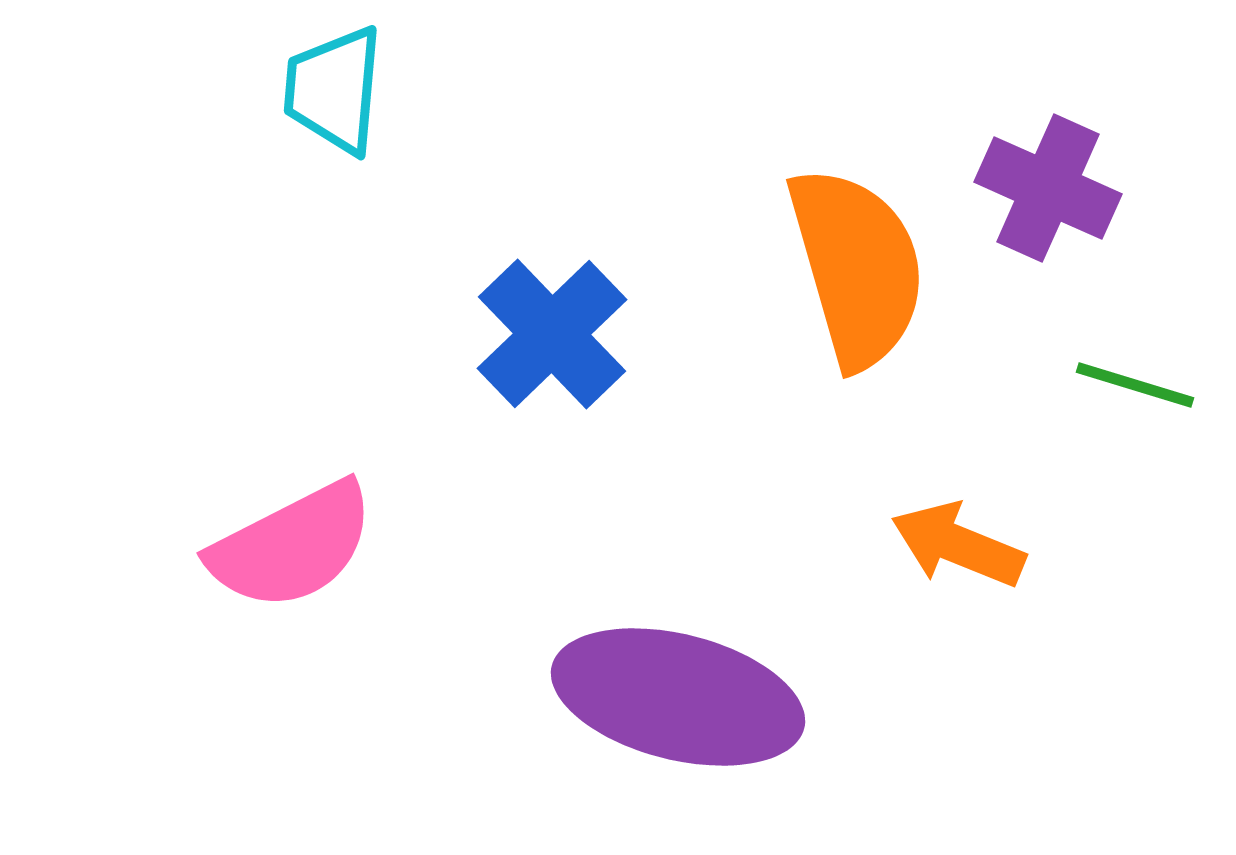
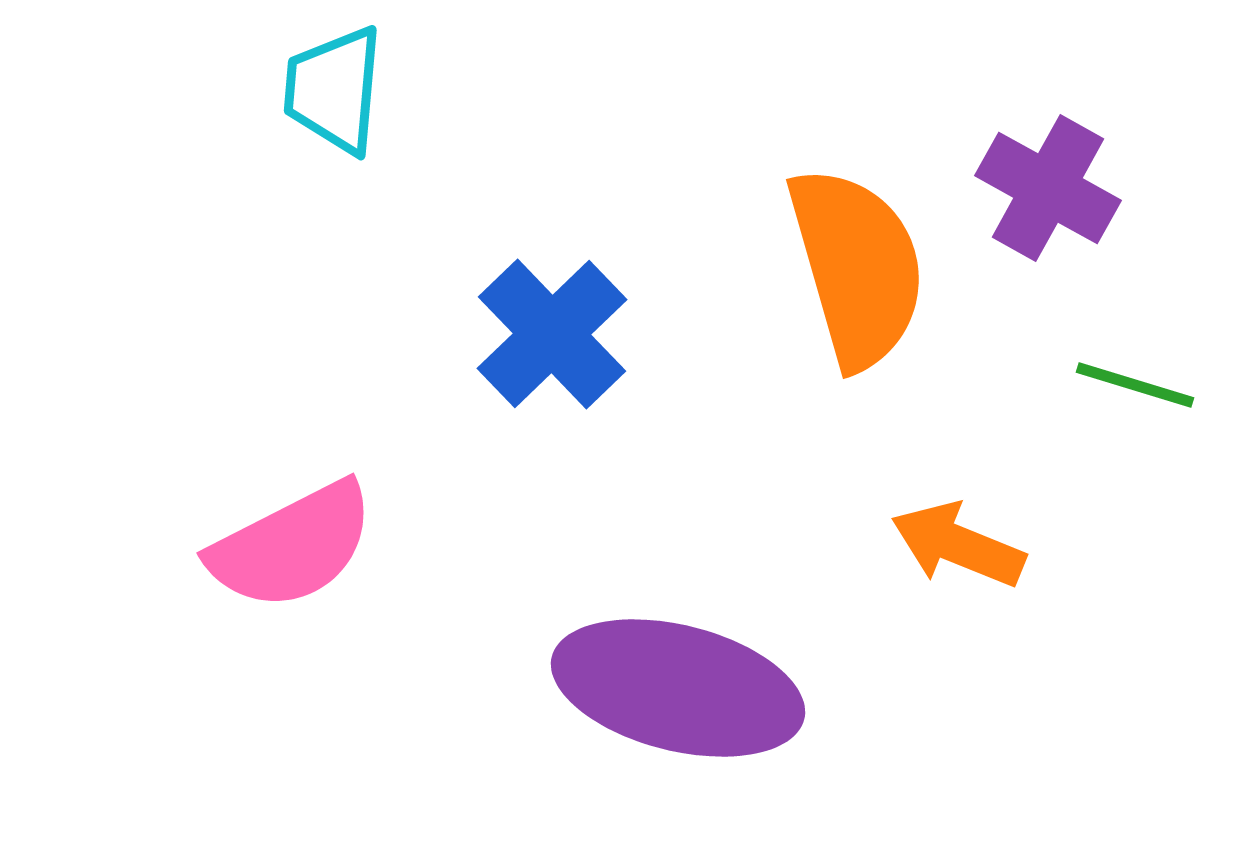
purple cross: rotated 5 degrees clockwise
purple ellipse: moved 9 px up
